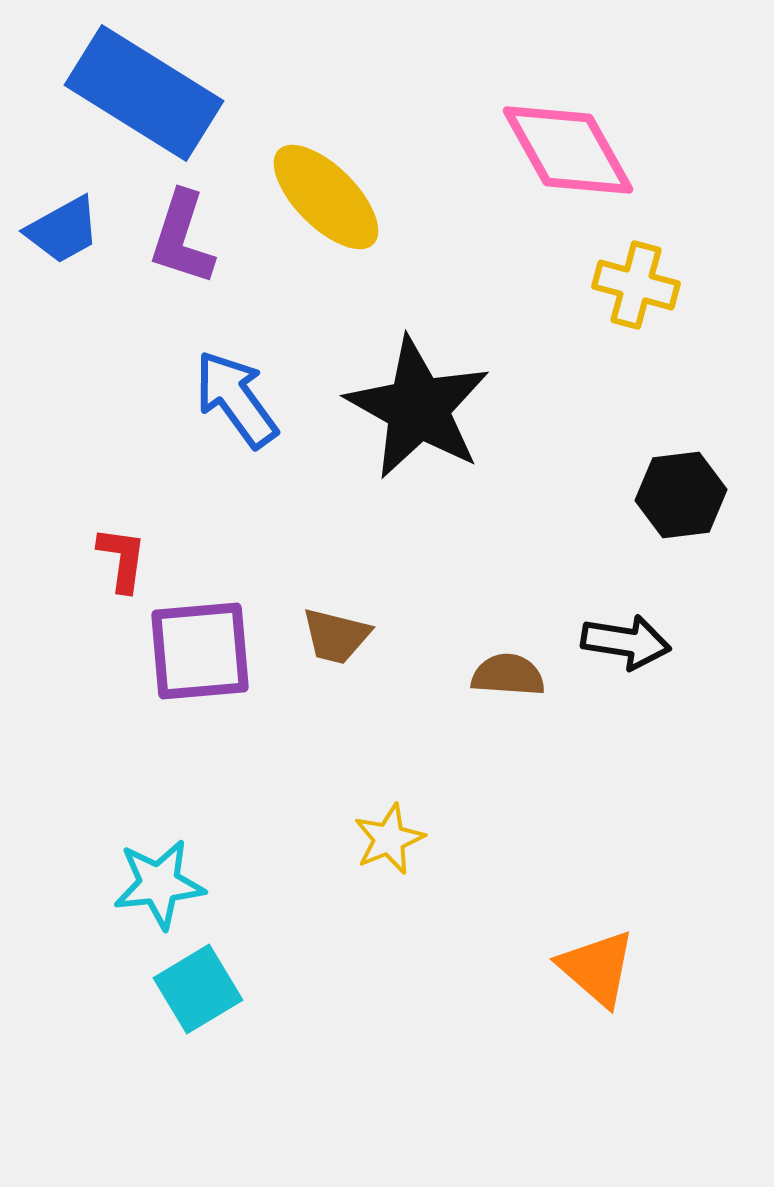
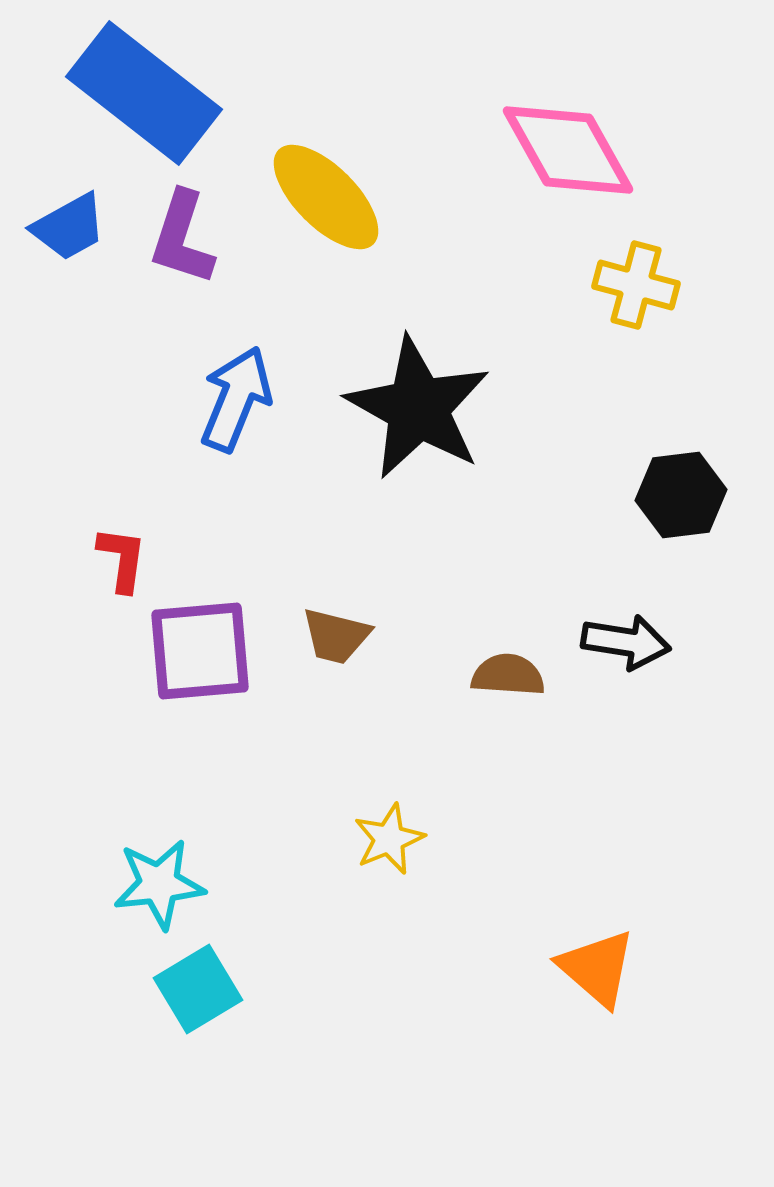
blue rectangle: rotated 6 degrees clockwise
blue trapezoid: moved 6 px right, 3 px up
blue arrow: rotated 58 degrees clockwise
